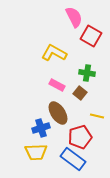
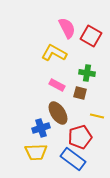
pink semicircle: moved 7 px left, 11 px down
brown square: rotated 24 degrees counterclockwise
